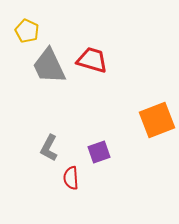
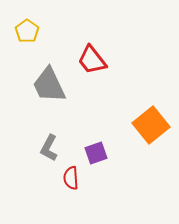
yellow pentagon: rotated 10 degrees clockwise
red trapezoid: rotated 144 degrees counterclockwise
gray trapezoid: moved 19 px down
orange square: moved 6 px left, 5 px down; rotated 18 degrees counterclockwise
purple square: moved 3 px left, 1 px down
